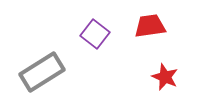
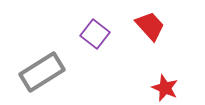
red trapezoid: rotated 56 degrees clockwise
red star: moved 11 px down
